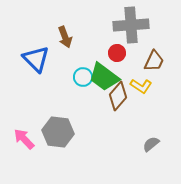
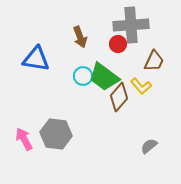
brown arrow: moved 15 px right
red circle: moved 1 px right, 9 px up
blue triangle: rotated 36 degrees counterclockwise
cyan circle: moved 1 px up
yellow L-shape: rotated 15 degrees clockwise
brown diamond: moved 1 px right, 1 px down
gray hexagon: moved 2 px left, 2 px down
pink arrow: rotated 15 degrees clockwise
gray semicircle: moved 2 px left, 2 px down
